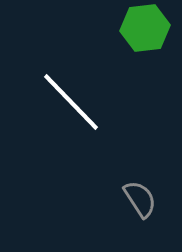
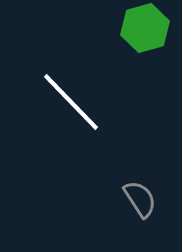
green hexagon: rotated 9 degrees counterclockwise
